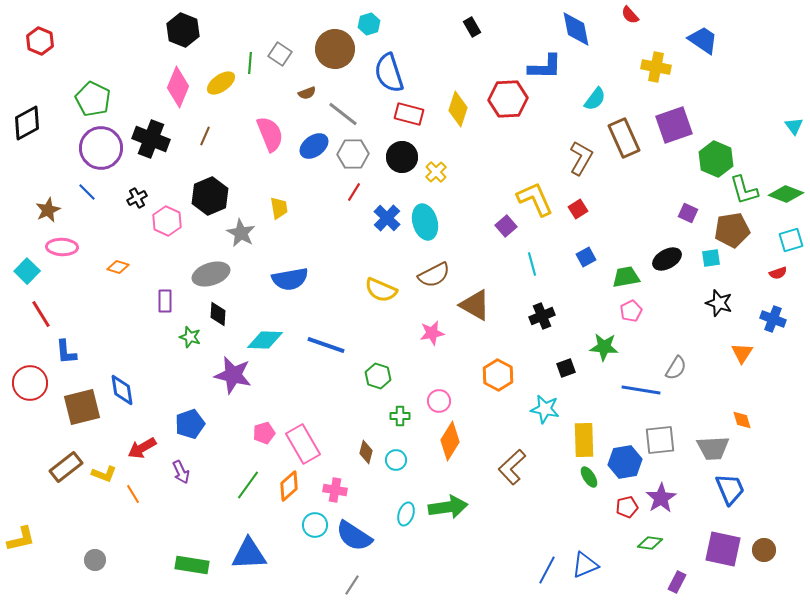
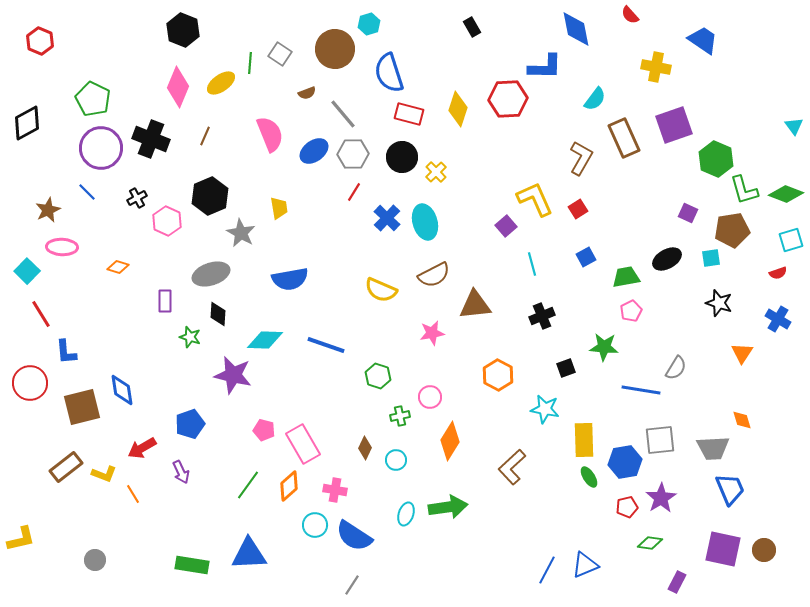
gray line at (343, 114): rotated 12 degrees clockwise
blue ellipse at (314, 146): moved 5 px down
brown triangle at (475, 305): rotated 36 degrees counterclockwise
blue cross at (773, 319): moved 5 px right; rotated 10 degrees clockwise
pink circle at (439, 401): moved 9 px left, 4 px up
green cross at (400, 416): rotated 12 degrees counterclockwise
pink pentagon at (264, 433): moved 3 px up; rotated 30 degrees clockwise
brown diamond at (366, 452): moved 1 px left, 4 px up; rotated 10 degrees clockwise
